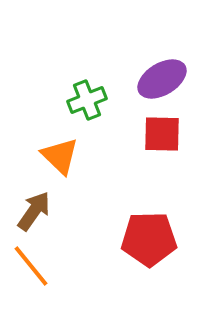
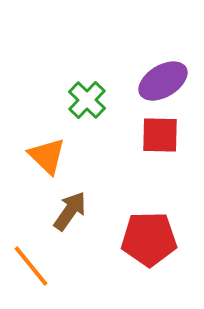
purple ellipse: moved 1 px right, 2 px down
green cross: rotated 24 degrees counterclockwise
red square: moved 2 px left, 1 px down
orange triangle: moved 13 px left
brown arrow: moved 36 px right
